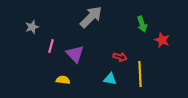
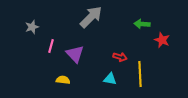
green arrow: rotated 112 degrees clockwise
